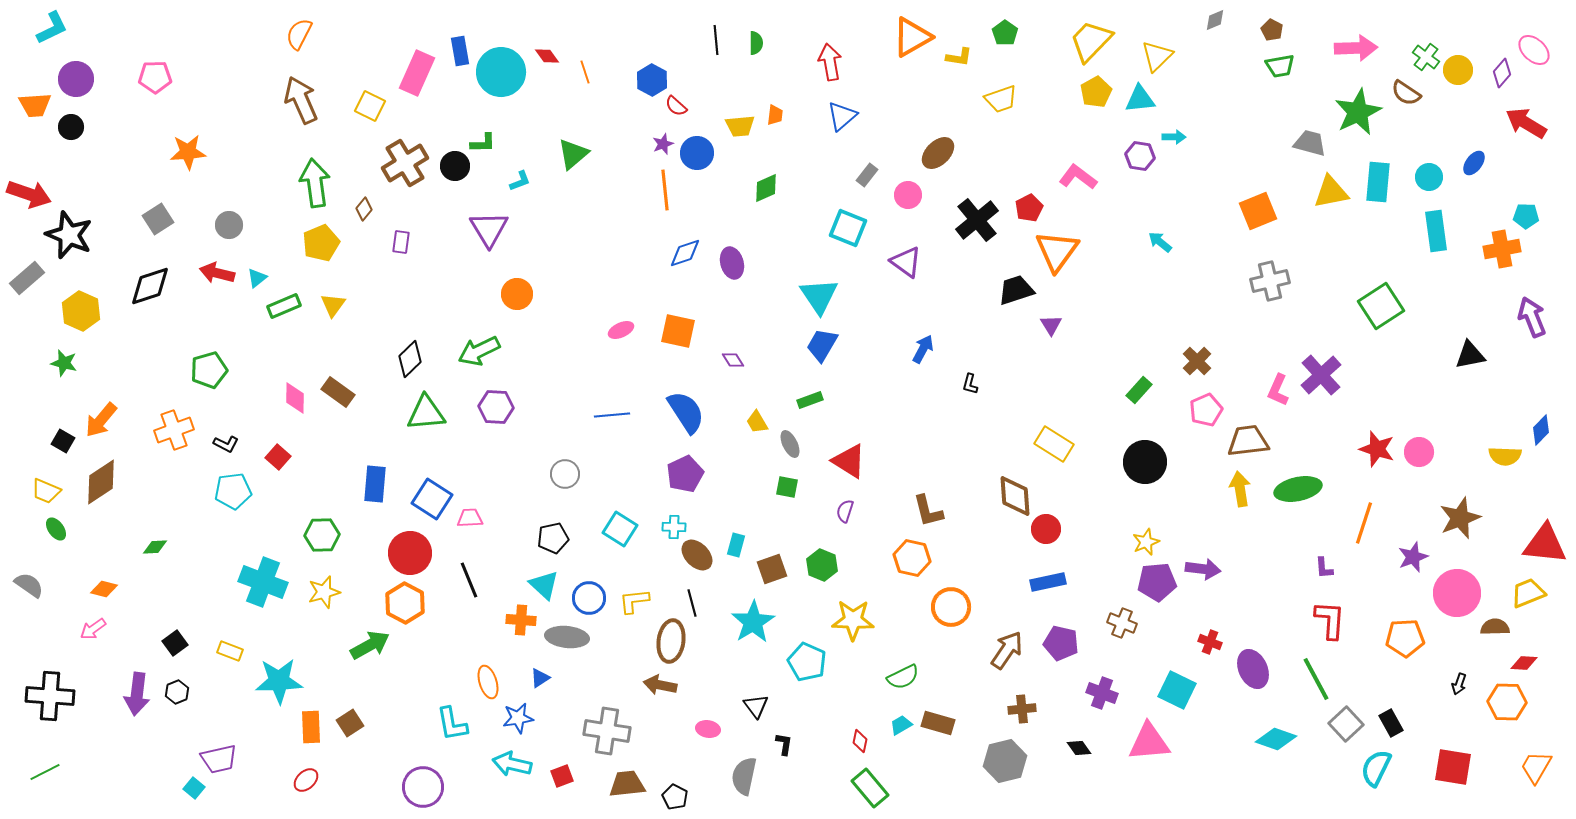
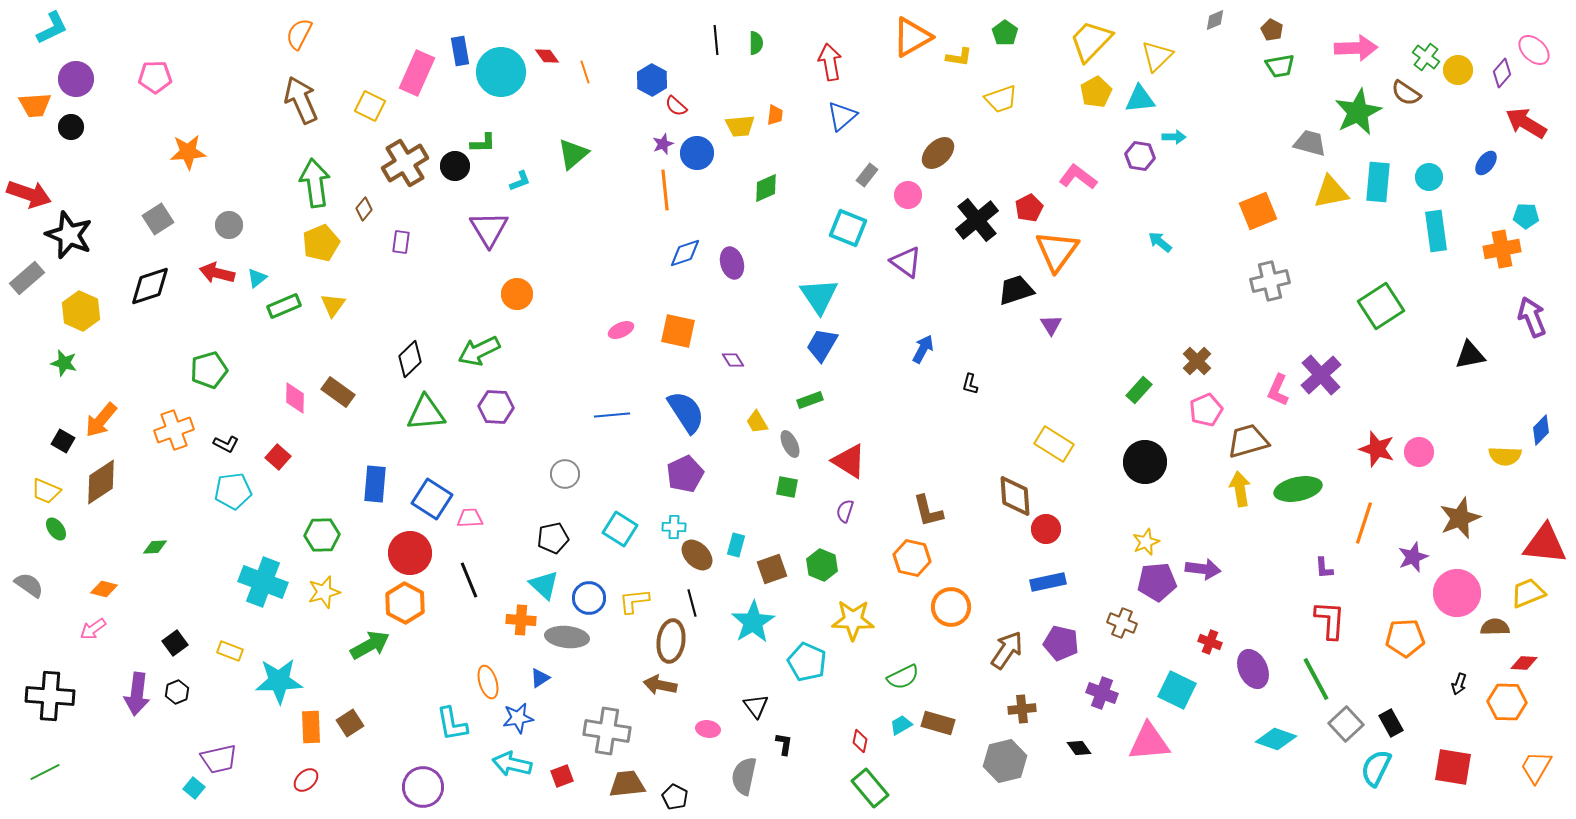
blue ellipse at (1474, 163): moved 12 px right
brown trapezoid at (1248, 441): rotated 9 degrees counterclockwise
